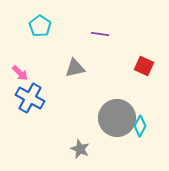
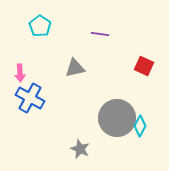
pink arrow: rotated 42 degrees clockwise
